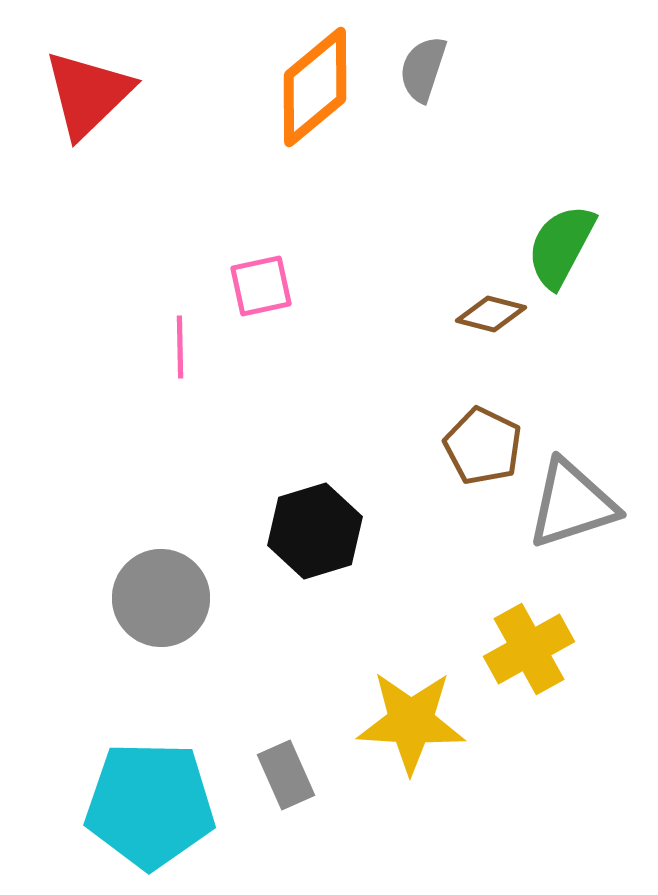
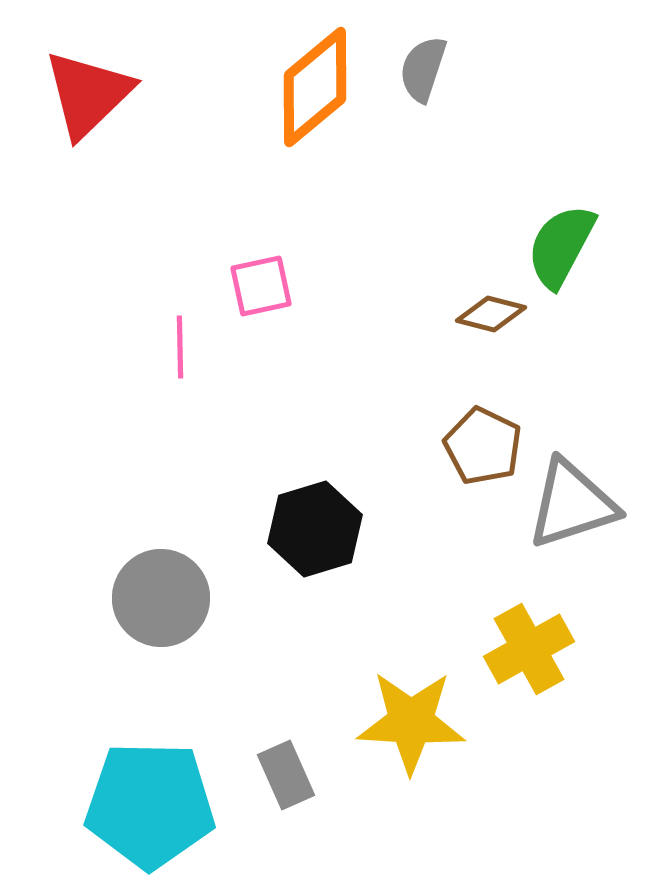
black hexagon: moved 2 px up
